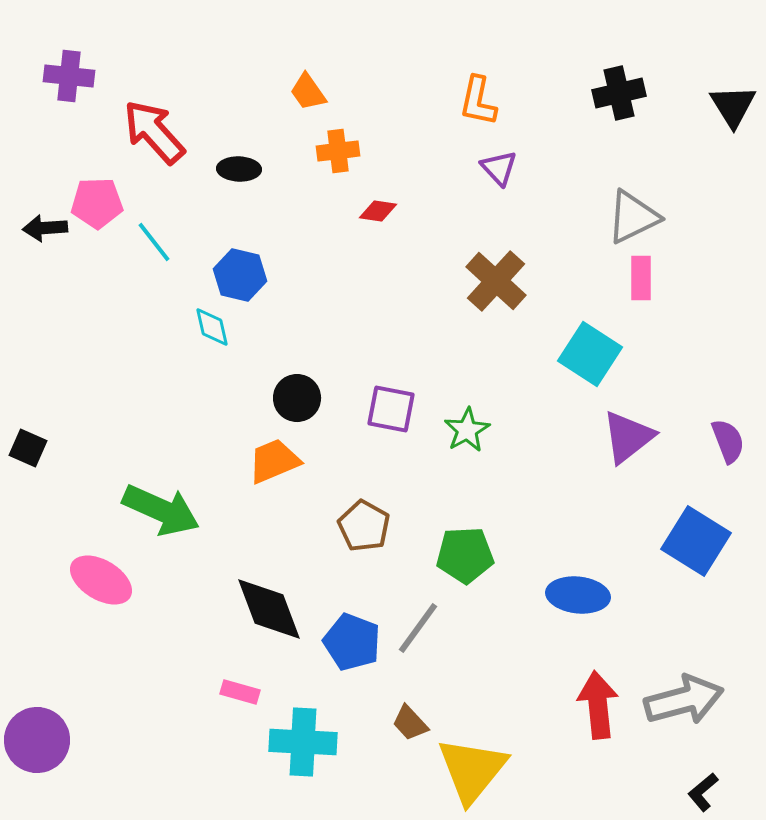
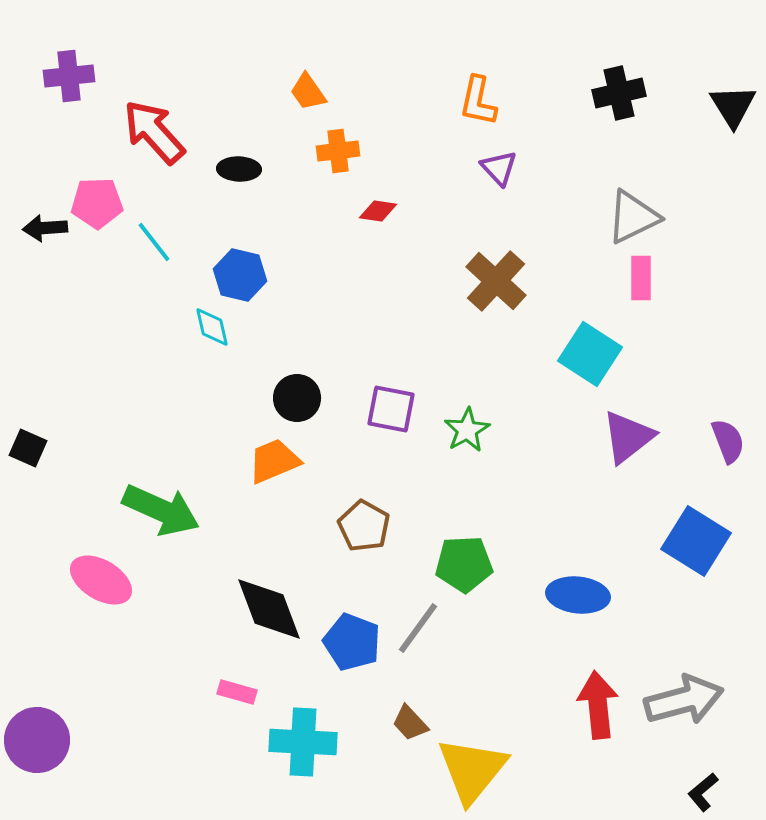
purple cross at (69, 76): rotated 12 degrees counterclockwise
green pentagon at (465, 555): moved 1 px left, 9 px down
pink rectangle at (240, 692): moved 3 px left
